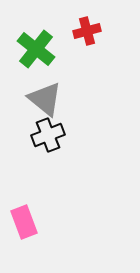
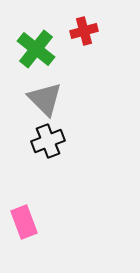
red cross: moved 3 px left
gray triangle: rotated 6 degrees clockwise
black cross: moved 6 px down
